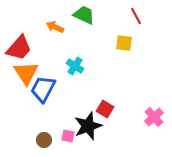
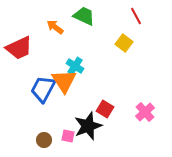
green trapezoid: moved 1 px down
orange arrow: rotated 12 degrees clockwise
yellow square: rotated 30 degrees clockwise
red trapezoid: rotated 24 degrees clockwise
orange triangle: moved 38 px right, 8 px down
pink cross: moved 9 px left, 5 px up
